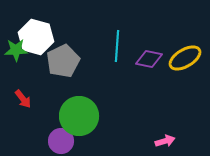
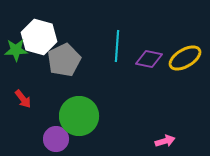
white hexagon: moved 3 px right
gray pentagon: moved 1 px right, 1 px up
purple circle: moved 5 px left, 2 px up
